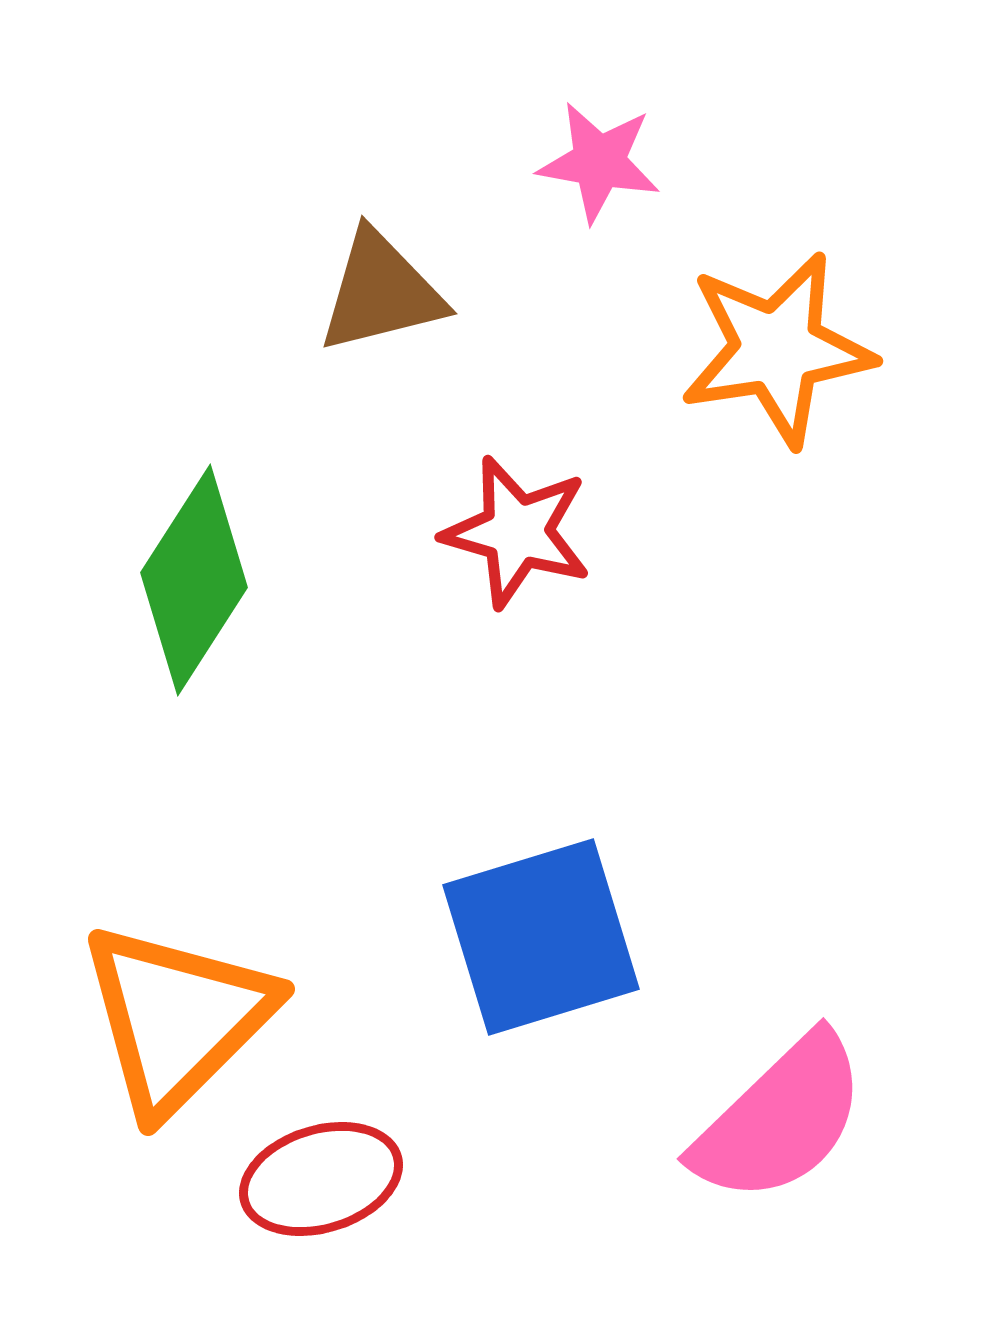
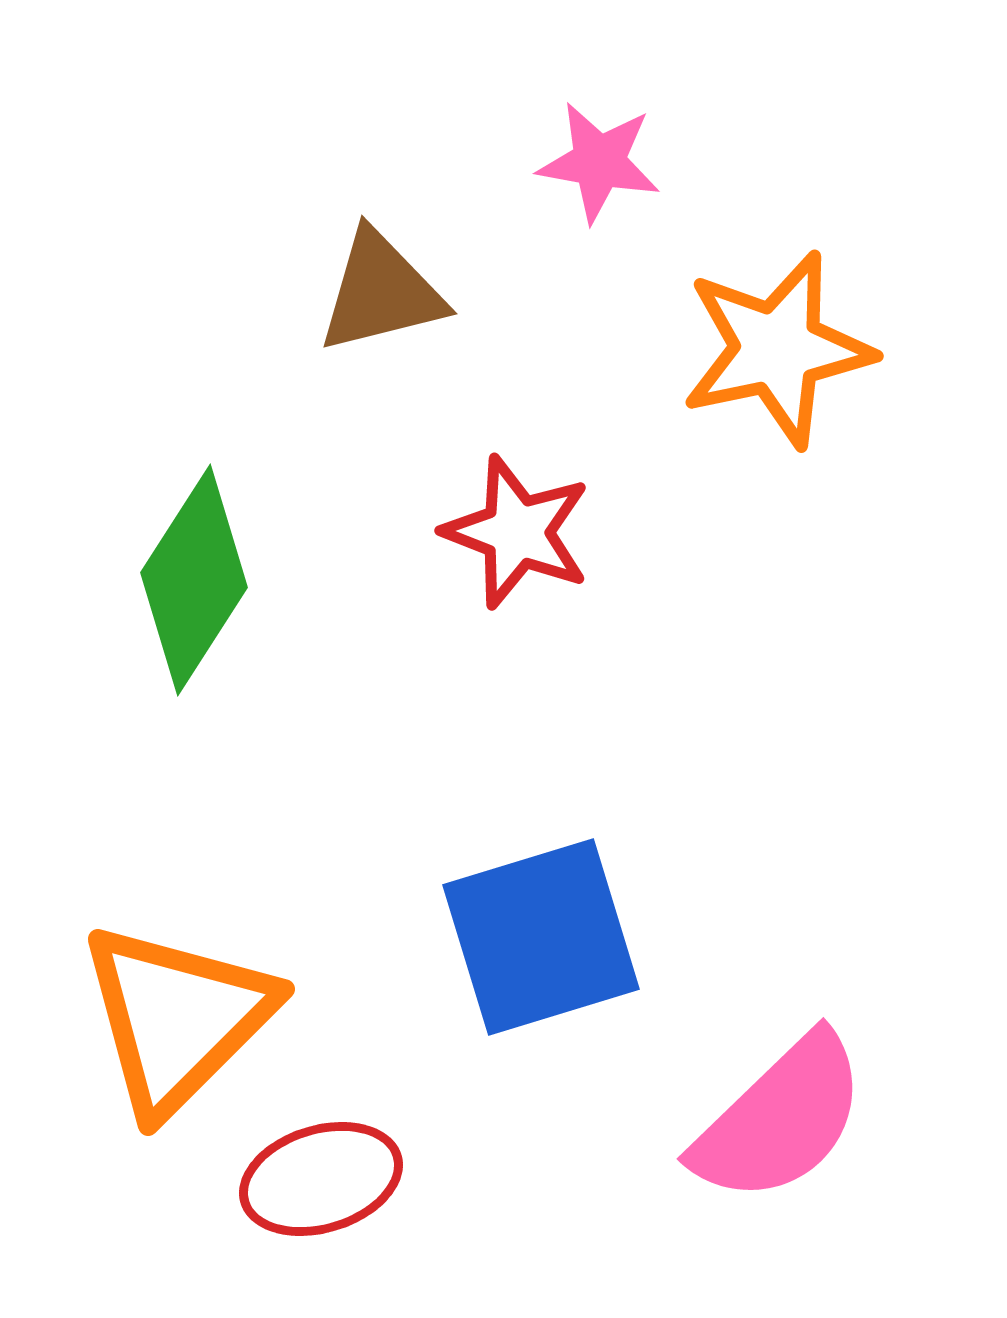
orange star: rotated 3 degrees counterclockwise
red star: rotated 5 degrees clockwise
